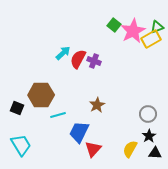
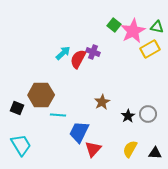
green triangle: rotated 32 degrees clockwise
yellow rectangle: moved 1 px left, 10 px down
purple cross: moved 1 px left, 9 px up
brown star: moved 5 px right, 3 px up
cyan line: rotated 21 degrees clockwise
black star: moved 21 px left, 20 px up
